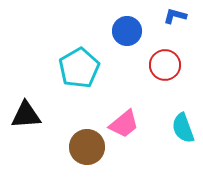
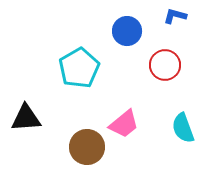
black triangle: moved 3 px down
